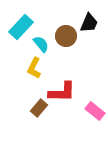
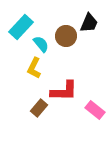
red L-shape: moved 2 px right, 1 px up
pink rectangle: moved 1 px up
